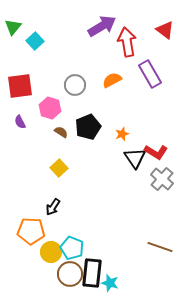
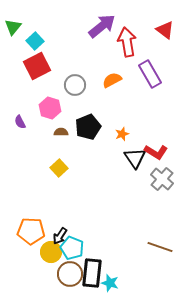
purple arrow: rotated 8 degrees counterclockwise
red square: moved 17 px right, 20 px up; rotated 20 degrees counterclockwise
brown semicircle: rotated 32 degrees counterclockwise
black arrow: moved 7 px right, 29 px down
